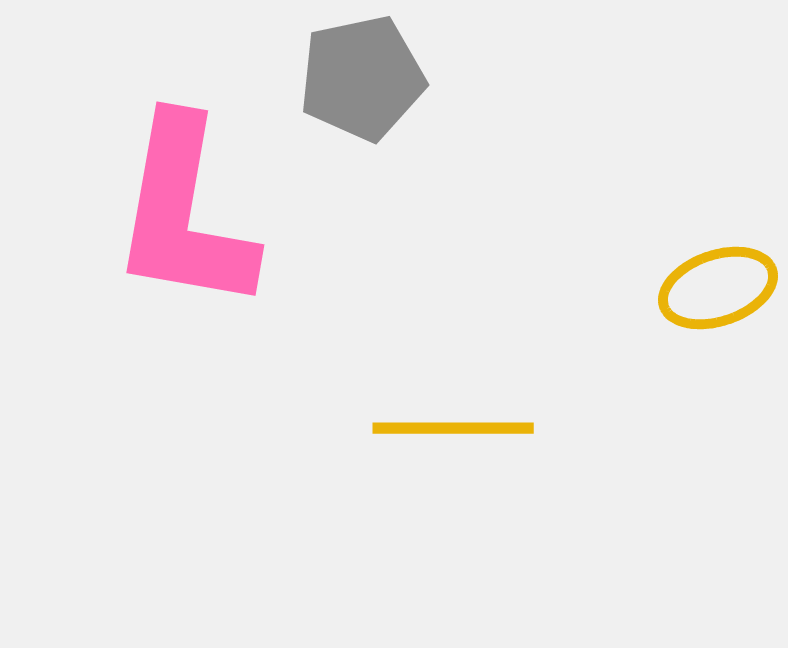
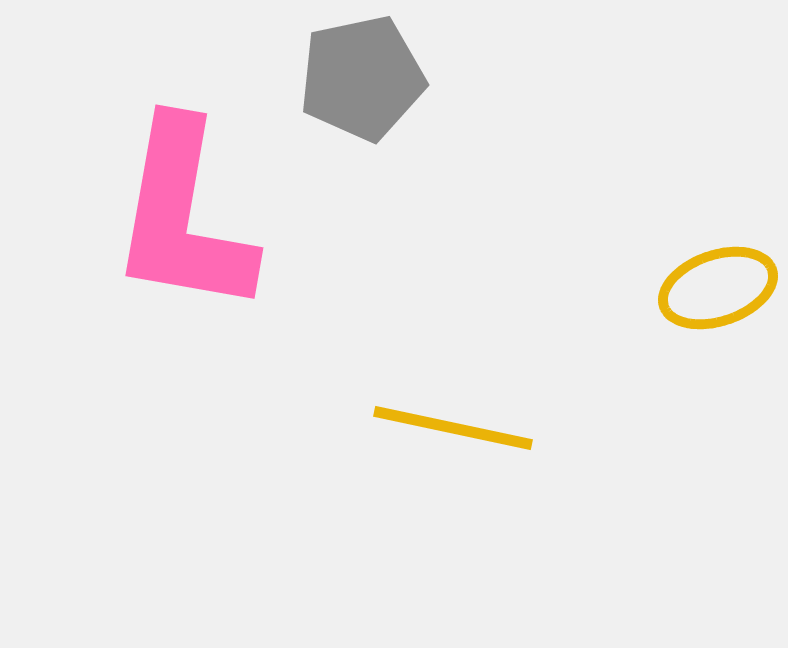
pink L-shape: moved 1 px left, 3 px down
yellow line: rotated 12 degrees clockwise
